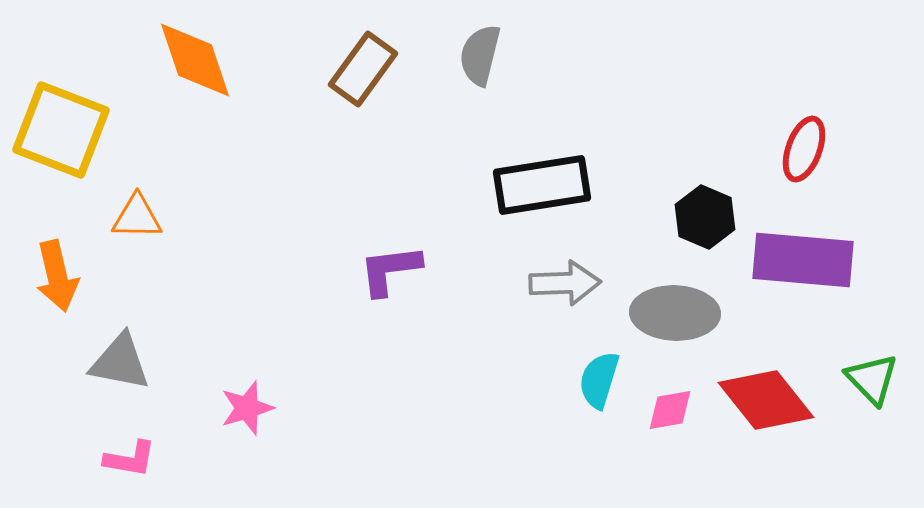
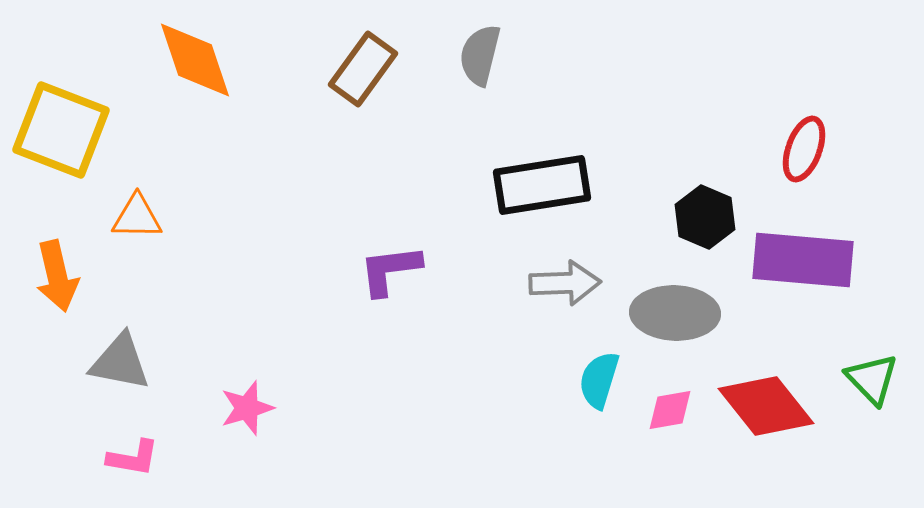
red diamond: moved 6 px down
pink L-shape: moved 3 px right, 1 px up
